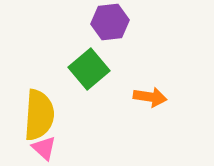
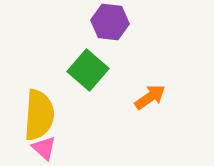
purple hexagon: rotated 12 degrees clockwise
green square: moved 1 px left, 1 px down; rotated 9 degrees counterclockwise
orange arrow: rotated 44 degrees counterclockwise
